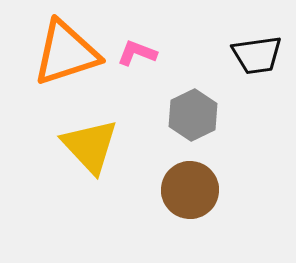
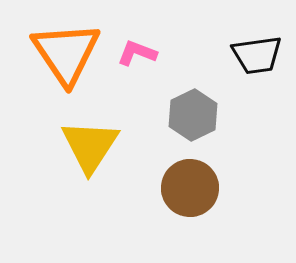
orange triangle: rotated 46 degrees counterclockwise
yellow triangle: rotated 16 degrees clockwise
brown circle: moved 2 px up
